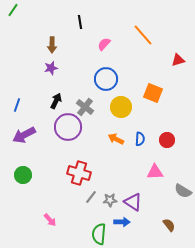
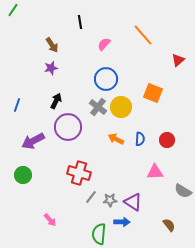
brown arrow: rotated 35 degrees counterclockwise
red triangle: rotated 24 degrees counterclockwise
gray cross: moved 13 px right
purple arrow: moved 9 px right, 6 px down
